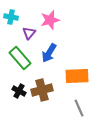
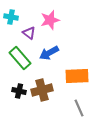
purple triangle: rotated 32 degrees counterclockwise
blue arrow: rotated 30 degrees clockwise
black cross: rotated 16 degrees counterclockwise
